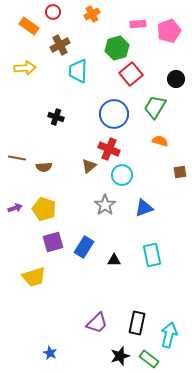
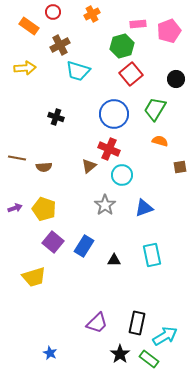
green hexagon: moved 5 px right, 2 px up
cyan trapezoid: rotated 75 degrees counterclockwise
green trapezoid: moved 2 px down
brown square: moved 5 px up
purple square: rotated 35 degrees counterclockwise
blue rectangle: moved 1 px up
cyan arrow: moved 4 px left, 1 px down; rotated 45 degrees clockwise
black star: moved 2 px up; rotated 18 degrees counterclockwise
